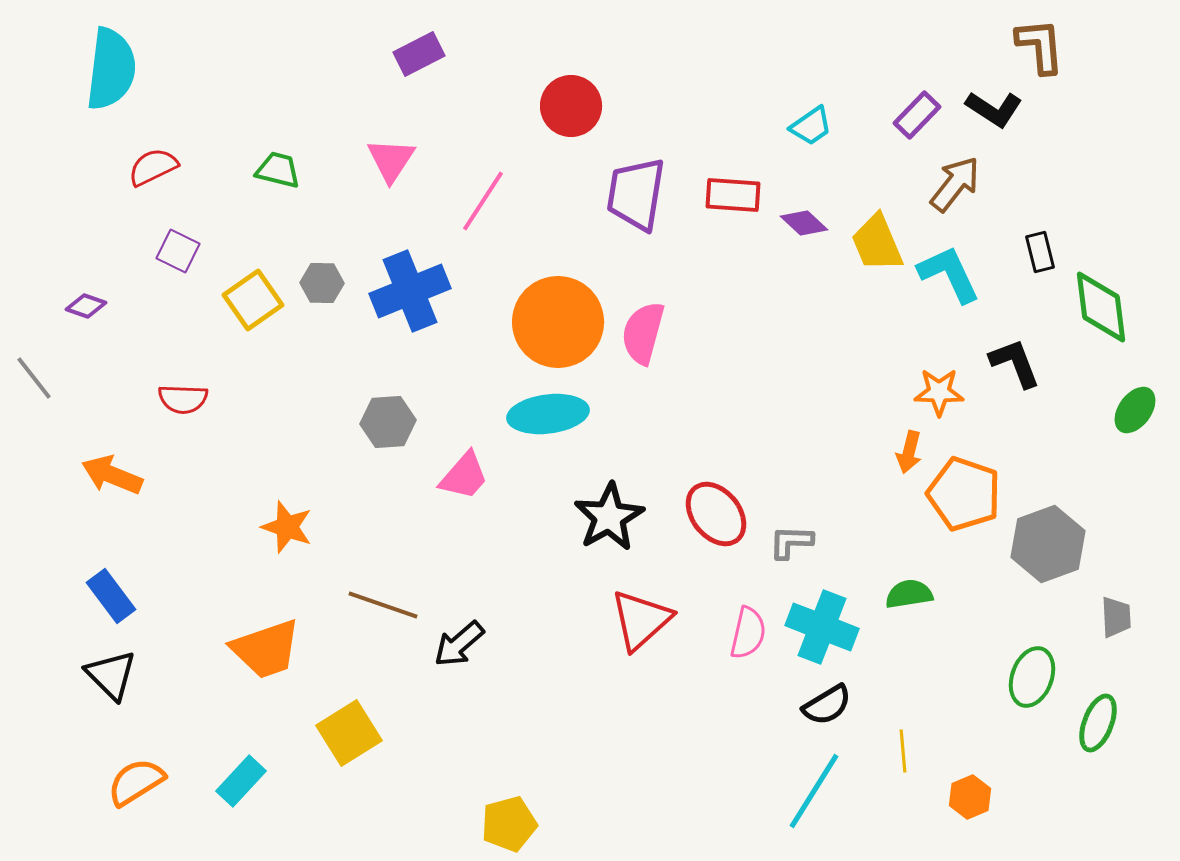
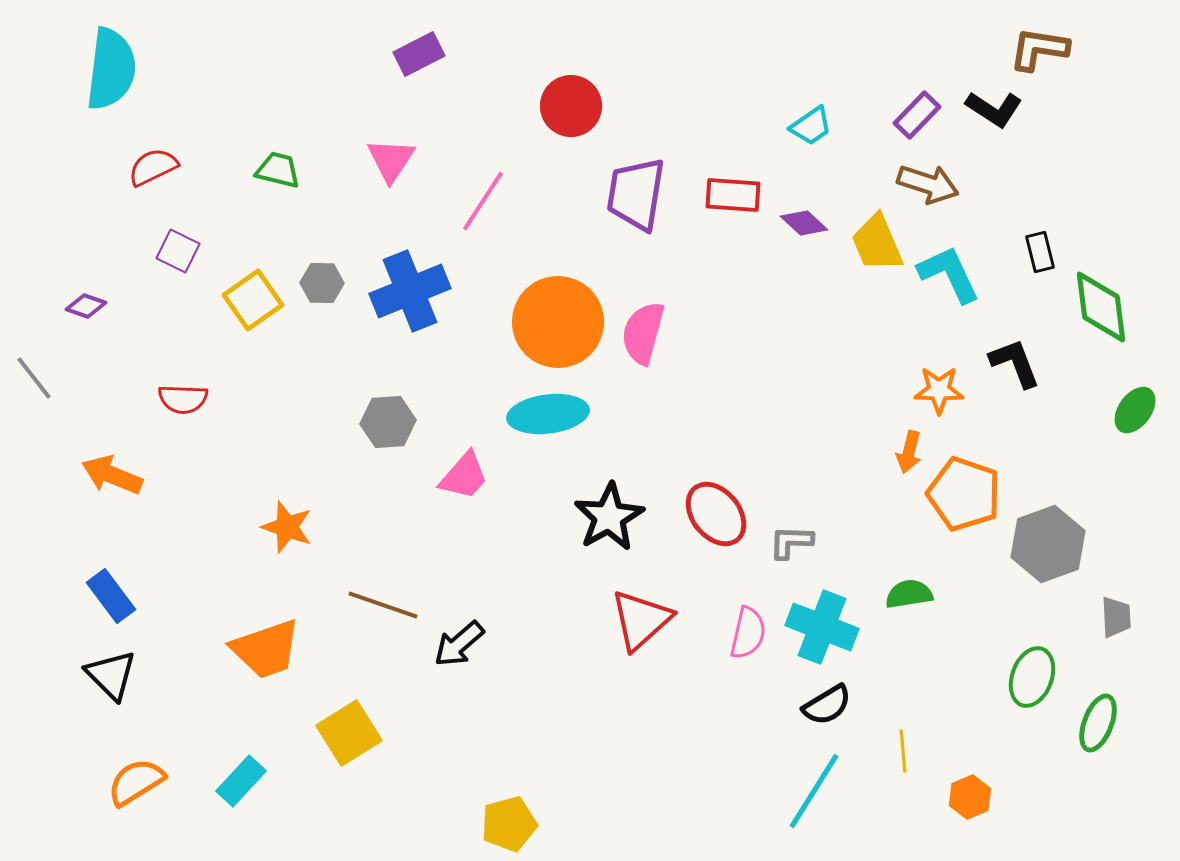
brown L-shape at (1040, 46): moved 1 px left, 3 px down; rotated 76 degrees counterclockwise
brown arrow at (955, 184): moved 27 px left; rotated 70 degrees clockwise
orange star at (939, 392): moved 2 px up
